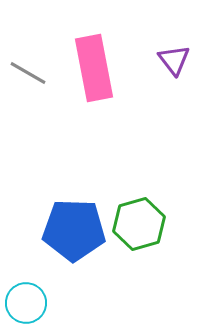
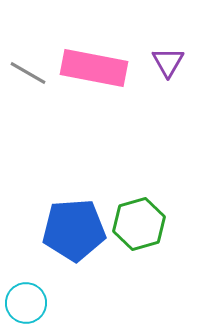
purple triangle: moved 6 px left, 2 px down; rotated 8 degrees clockwise
pink rectangle: rotated 68 degrees counterclockwise
blue pentagon: rotated 6 degrees counterclockwise
